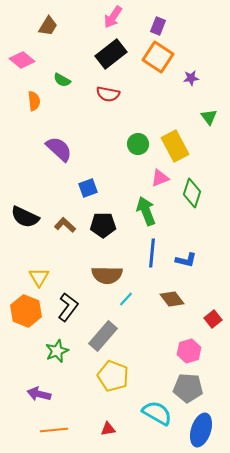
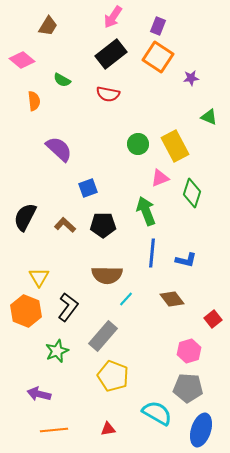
green triangle: rotated 30 degrees counterclockwise
black semicircle: rotated 92 degrees clockwise
